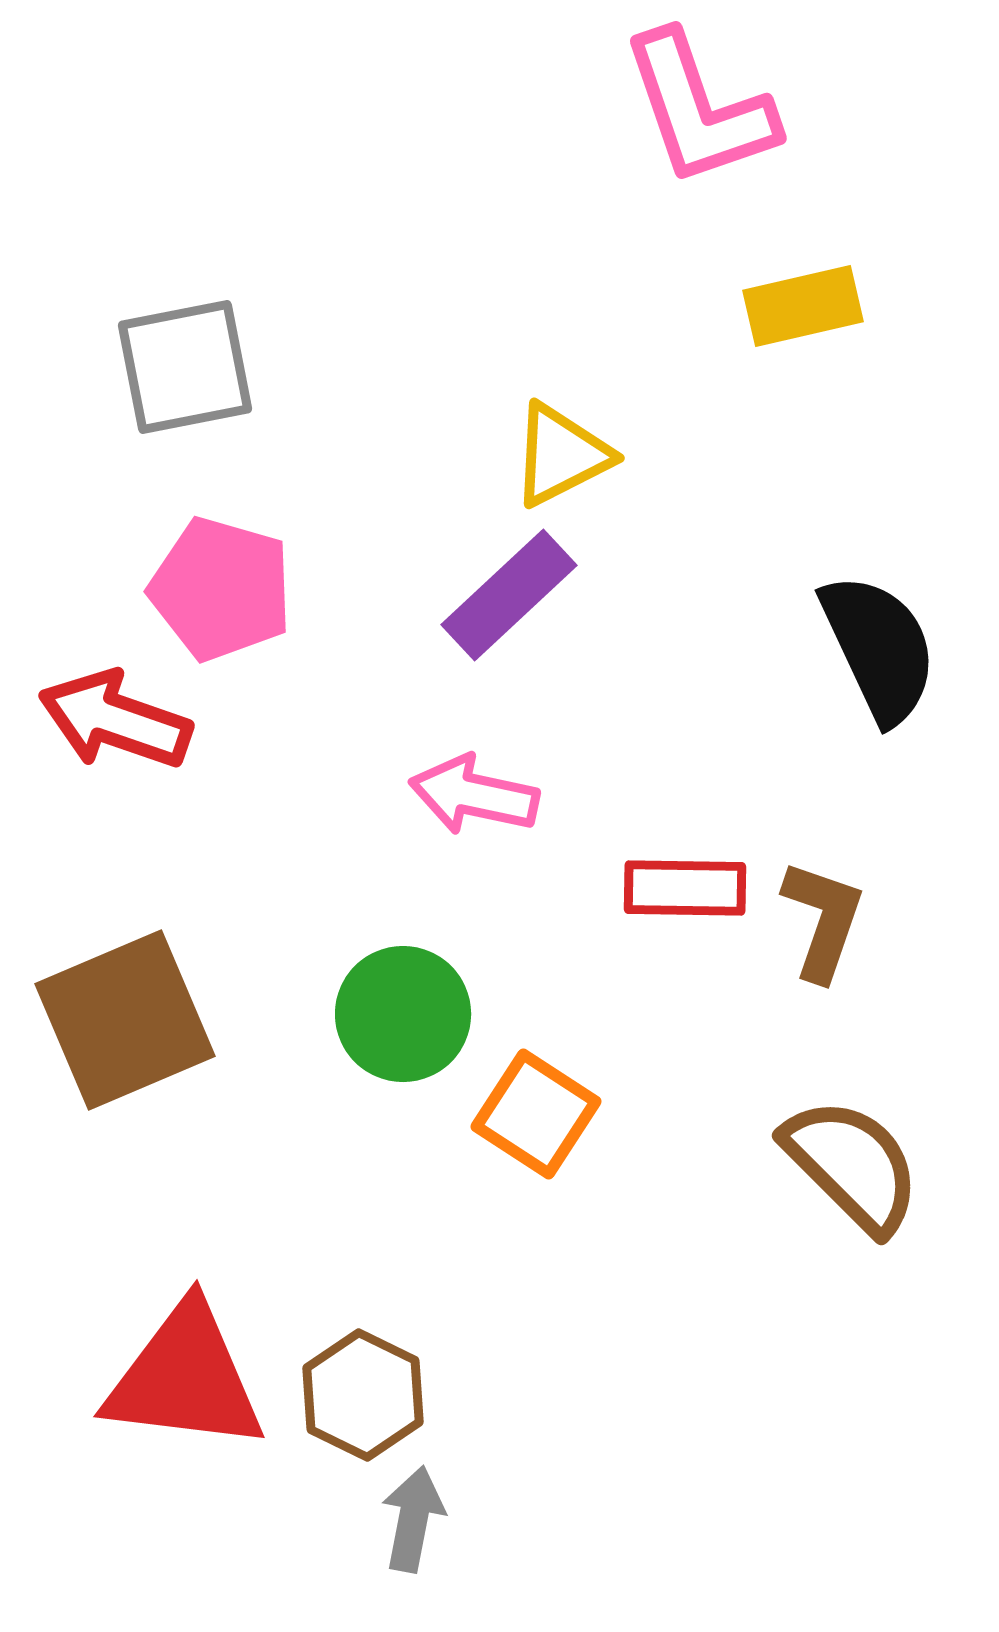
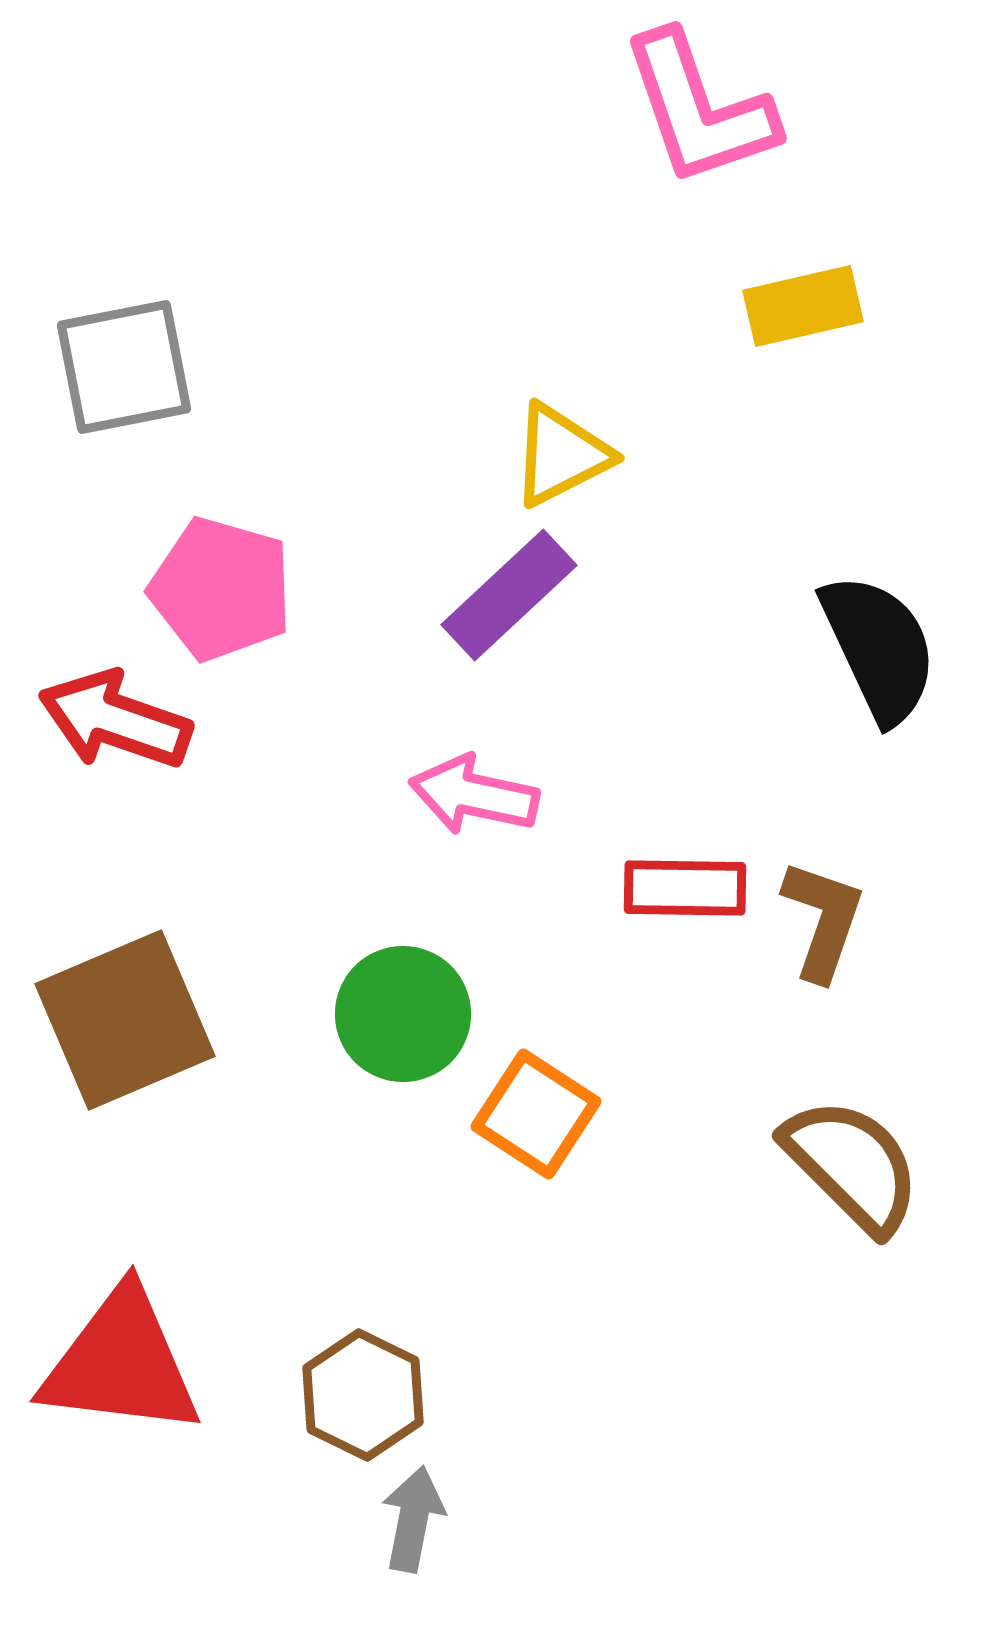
gray square: moved 61 px left
red triangle: moved 64 px left, 15 px up
